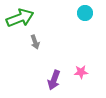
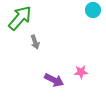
cyan circle: moved 8 px right, 3 px up
green arrow: rotated 28 degrees counterclockwise
purple arrow: rotated 84 degrees counterclockwise
